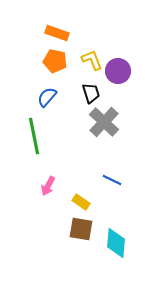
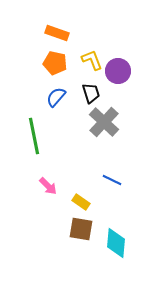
orange pentagon: moved 2 px down
blue semicircle: moved 9 px right
pink arrow: rotated 72 degrees counterclockwise
